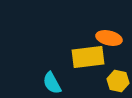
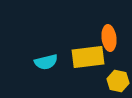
orange ellipse: rotated 70 degrees clockwise
cyan semicircle: moved 6 px left, 21 px up; rotated 75 degrees counterclockwise
